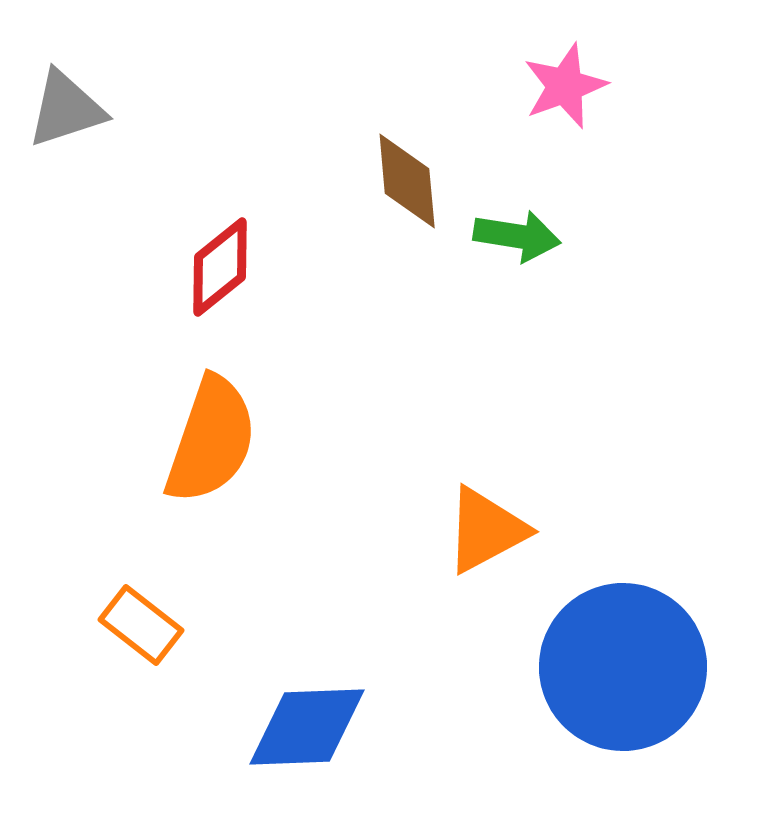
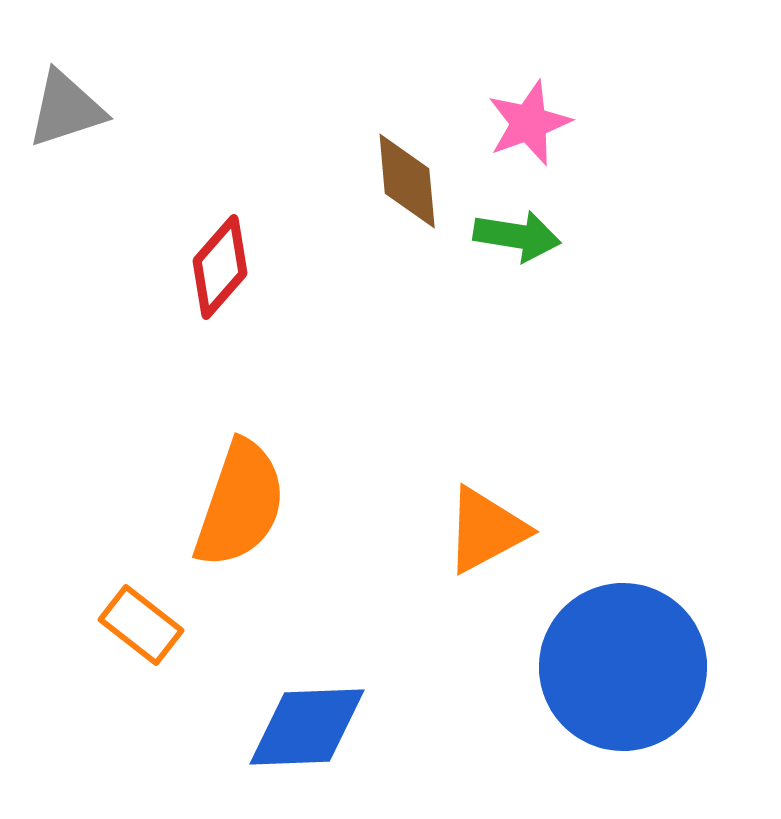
pink star: moved 36 px left, 37 px down
red diamond: rotated 10 degrees counterclockwise
orange semicircle: moved 29 px right, 64 px down
